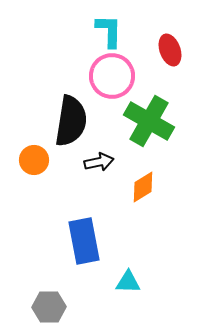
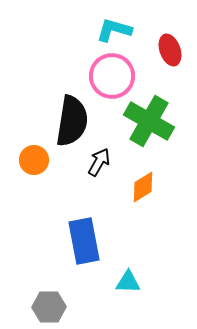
cyan L-shape: moved 5 px right, 1 px up; rotated 75 degrees counterclockwise
black semicircle: moved 1 px right
black arrow: rotated 48 degrees counterclockwise
